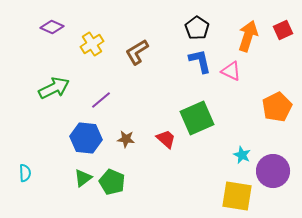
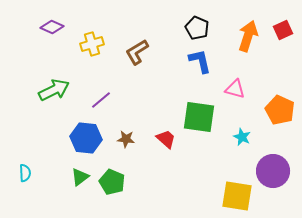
black pentagon: rotated 10 degrees counterclockwise
yellow cross: rotated 15 degrees clockwise
pink triangle: moved 4 px right, 18 px down; rotated 10 degrees counterclockwise
green arrow: moved 2 px down
orange pentagon: moved 3 px right, 3 px down; rotated 20 degrees counterclockwise
green square: moved 2 px right, 1 px up; rotated 32 degrees clockwise
cyan star: moved 18 px up
green triangle: moved 3 px left, 1 px up
